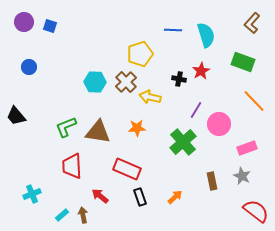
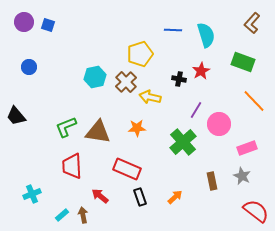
blue square: moved 2 px left, 1 px up
cyan hexagon: moved 5 px up; rotated 15 degrees counterclockwise
